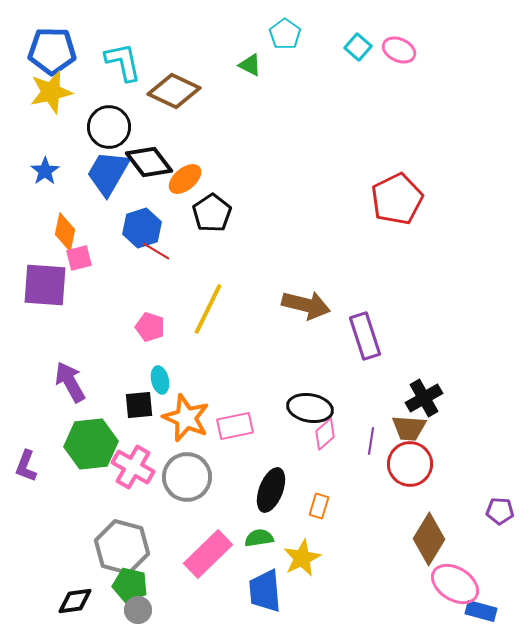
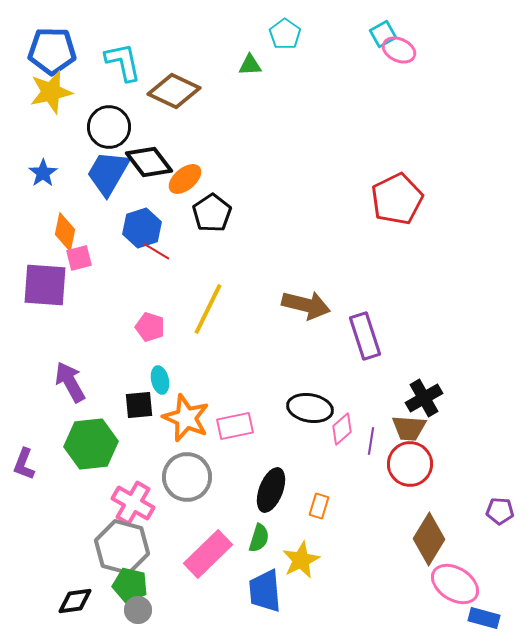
cyan square at (358, 47): moved 25 px right, 13 px up; rotated 20 degrees clockwise
green triangle at (250, 65): rotated 30 degrees counterclockwise
blue star at (45, 171): moved 2 px left, 2 px down
pink diamond at (325, 434): moved 17 px right, 5 px up
purple L-shape at (26, 466): moved 2 px left, 2 px up
pink cross at (133, 467): moved 36 px down
green semicircle at (259, 538): rotated 116 degrees clockwise
yellow star at (302, 558): moved 1 px left, 2 px down
blue rectangle at (481, 611): moved 3 px right, 7 px down
